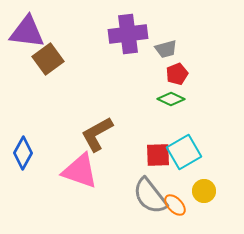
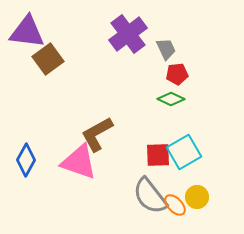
purple cross: rotated 30 degrees counterclockwise
gray trapezoid: rotated 100 degrees counterclockwise
red pentagon: rotated 15 degrees clockwise
blue diamond: moved 3 px right, 7 px down
pink triangle: moved 1 px left, 9 px up
yellow circle: moved 7 px left, 6 px down
